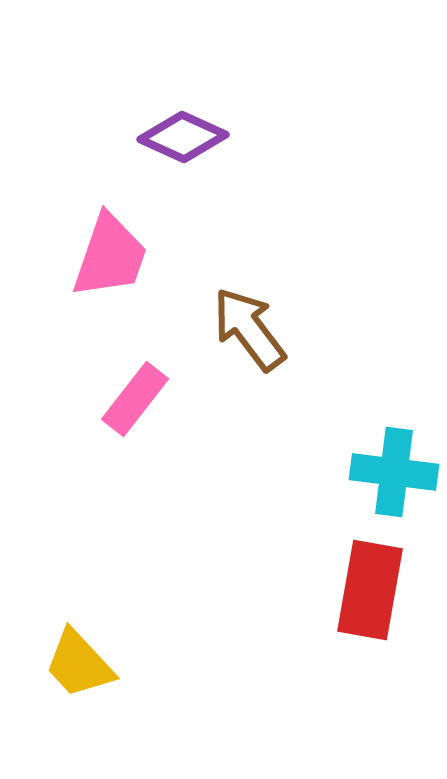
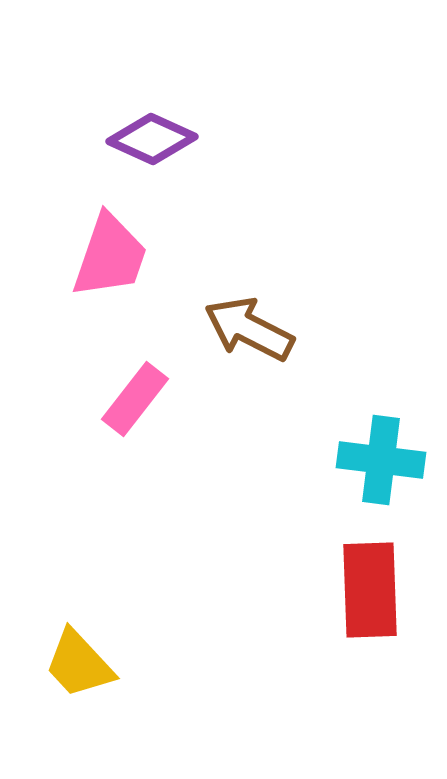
purple diamond: moved 31 px left, 2 px down
brown arrow: rotated 26 degrees counterclockwise
cyan cross: moved 13 px left, 12 px up
red rectangle: rotated 12 degrees counterclockwise
